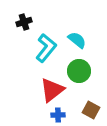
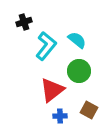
cyan L-shape: moved 2 px up
brown square: moved 2 px left
blue cross: moved 2 px right, 1 px down
